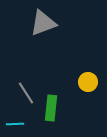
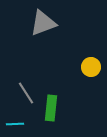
yellow circle: moved 3 px right, 15 px up
